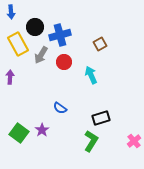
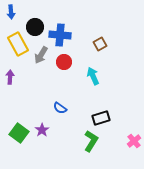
blue cross: rotated 20 degrees clockwise
cyan arrow: moved 2 px right, 1 px down
